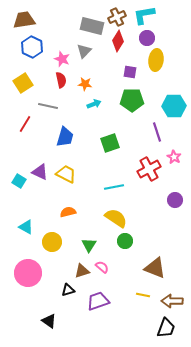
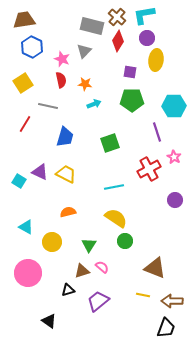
brown cross at (117, 17): rotated 24 degrees counterclockwise
purple trapezoid at (98, 301): rotated 20 degrees counterclockwise
